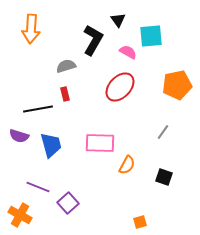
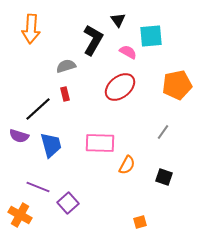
red ellipse: rotated 8 degrees clockwise
black line: rotated 32 degrees counterclockwise
